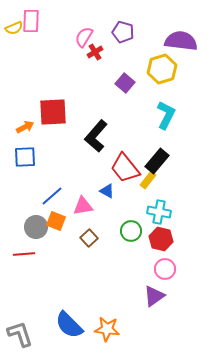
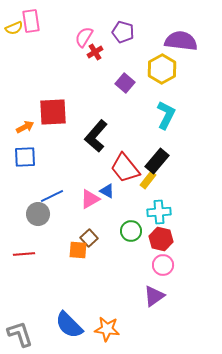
pink rectangle: rotated 10 degrees counterclockwise
yellow hexagon: rotated 12 degrees counterclockwise
blue line: rotated 15 degrees clockwise
pink triangle: moved 7 px right, 7 px up; rotated 20 degrees counterclockwise
cyan cross: rotated 15 degrees counterclockwise
orange square: moved 22 px right, 29 px down; rotated 18 degrees counterclockwise
gray circle: moved 2 px right, 13 px up
pink circle: moved 2 px left, 4 px up
